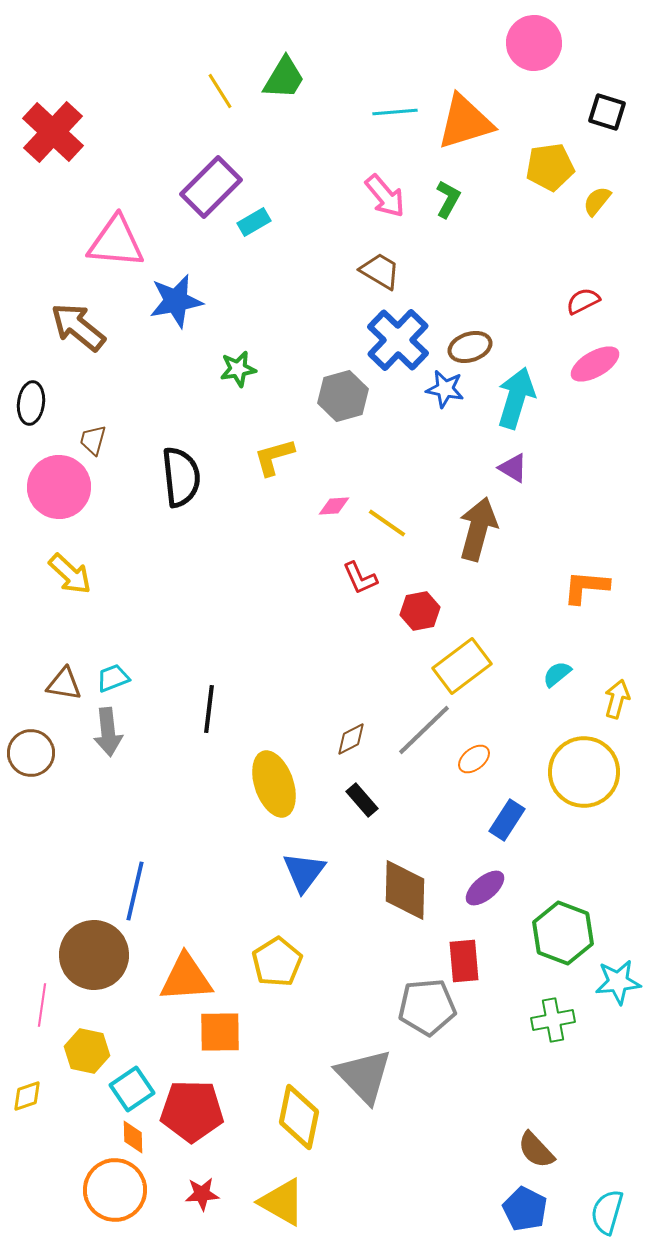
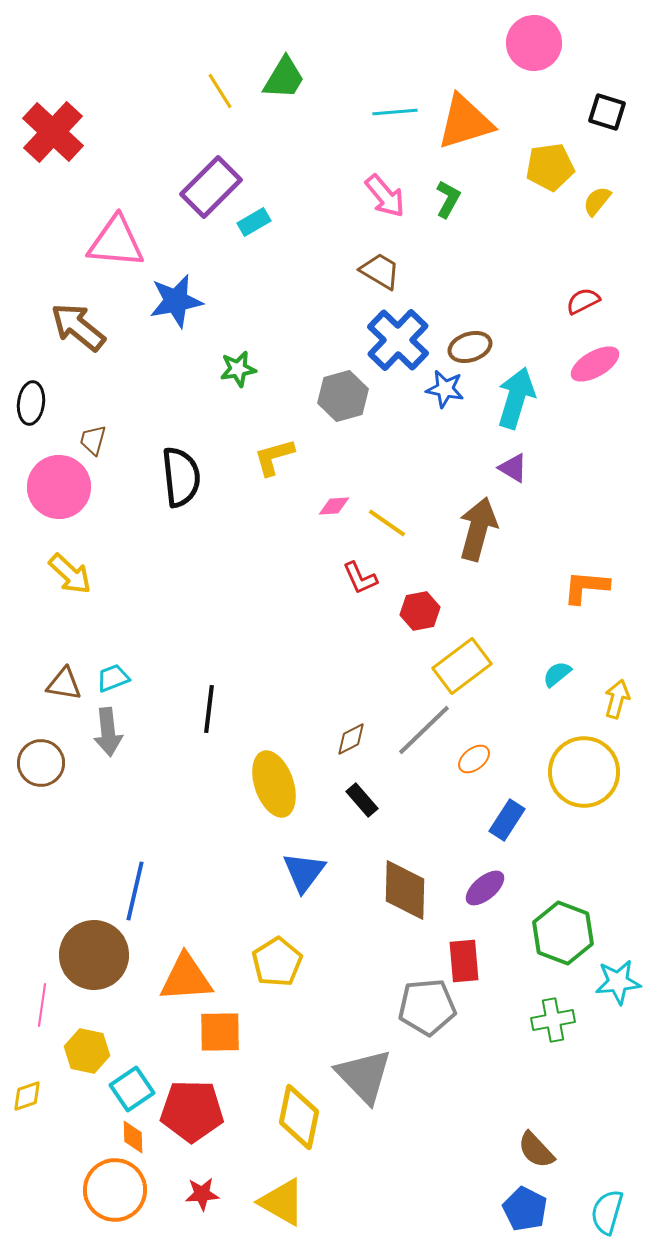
brown circle at (31, 753): moved 10 px right, 10 px down
